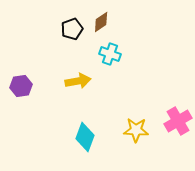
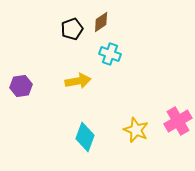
yellow star: rotated 20 degrees clockwise
